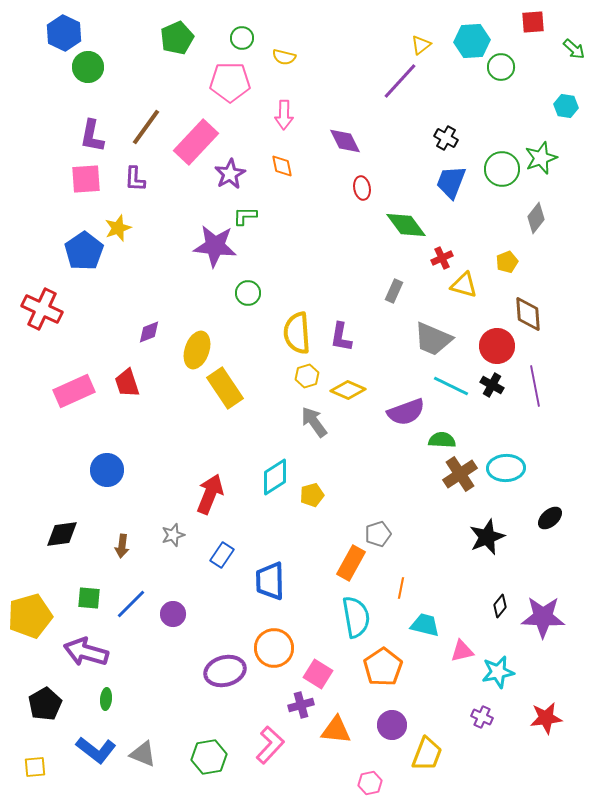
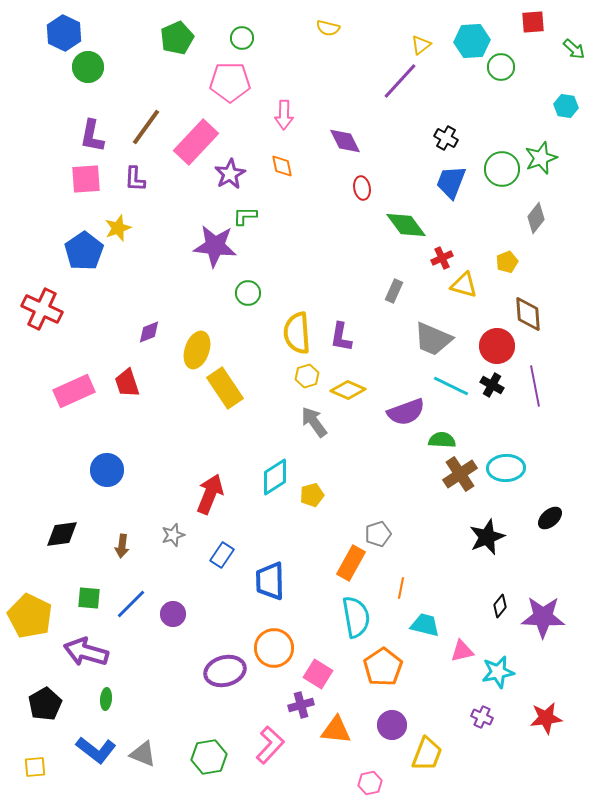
yellow semicircle at (284, 57): moved 44 px right, 29 px up
yellow pentagon at (30, 616): rotated 30 degrees counterclockwise
